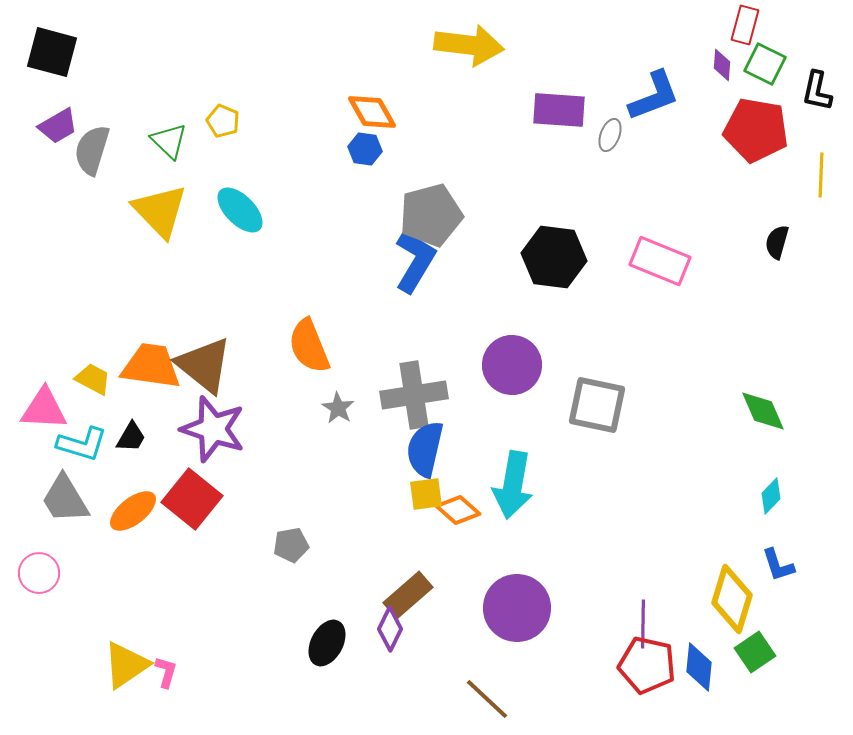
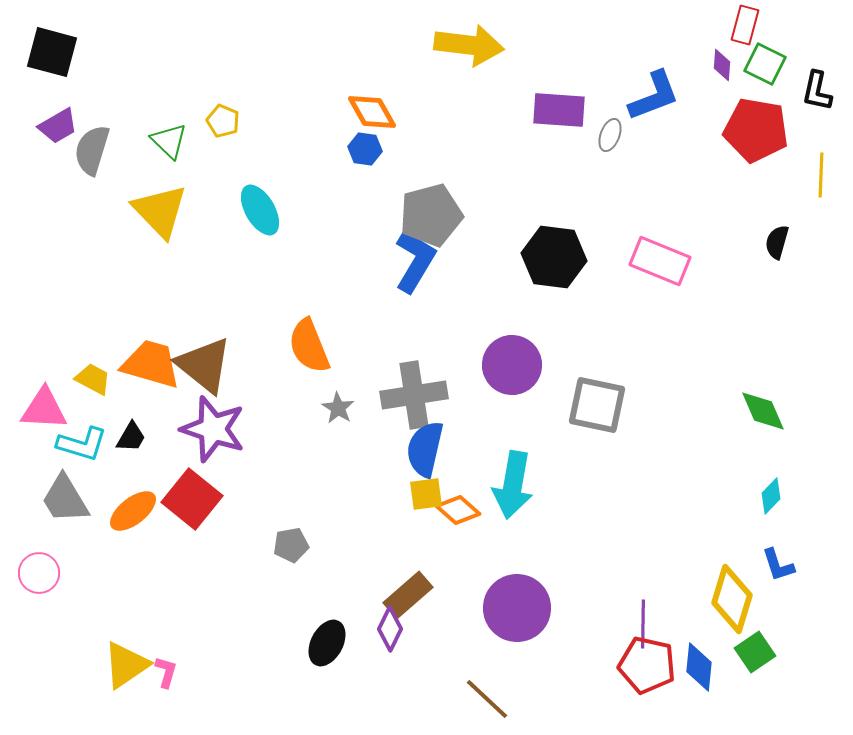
cyan ellipse at (240, 210): moved 20 px right; rotated 15 degrees clockwise
orange trapezoid at (151, 366): moved 2 px up; rotated 8 degrees clockwise
